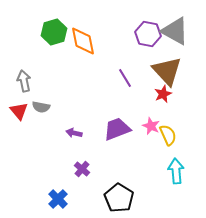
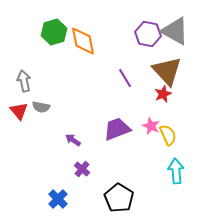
purple arrow: moved 1 px left, 7 px down; rotated 21 degrees clockwise
